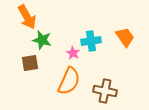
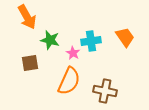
green star: moved 8 px right
